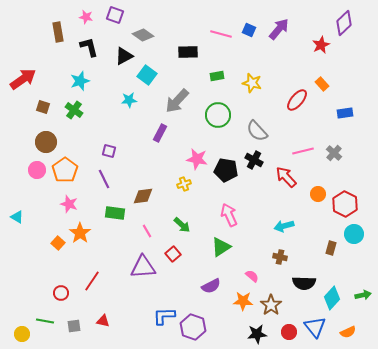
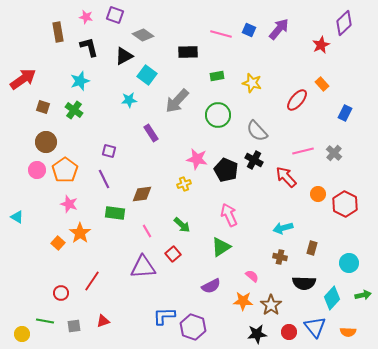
blue rectangle at (345, 113): rotated 56 degrees counterclockwise
purple rectangle at (160, 133): moved 9 px left; rotated 60 degrees counterclockwise
black pentagon at (226, 170): rotated 15 degrees clockwise
brown diamond at (143, 196): moved 1 px left, 2 px up
cyan arrow at (284, 226): moved 1 px left, 2 px down
cyan circle at (354, 234): moved 5 px left, 29 px down
brown rectangle at (331, 248): moved 19 px left
red triangle at (103, 321): rotated 32 degrees counterclockwise
orange semicircle at (348, 332): rotated 28 degrees clockwise
